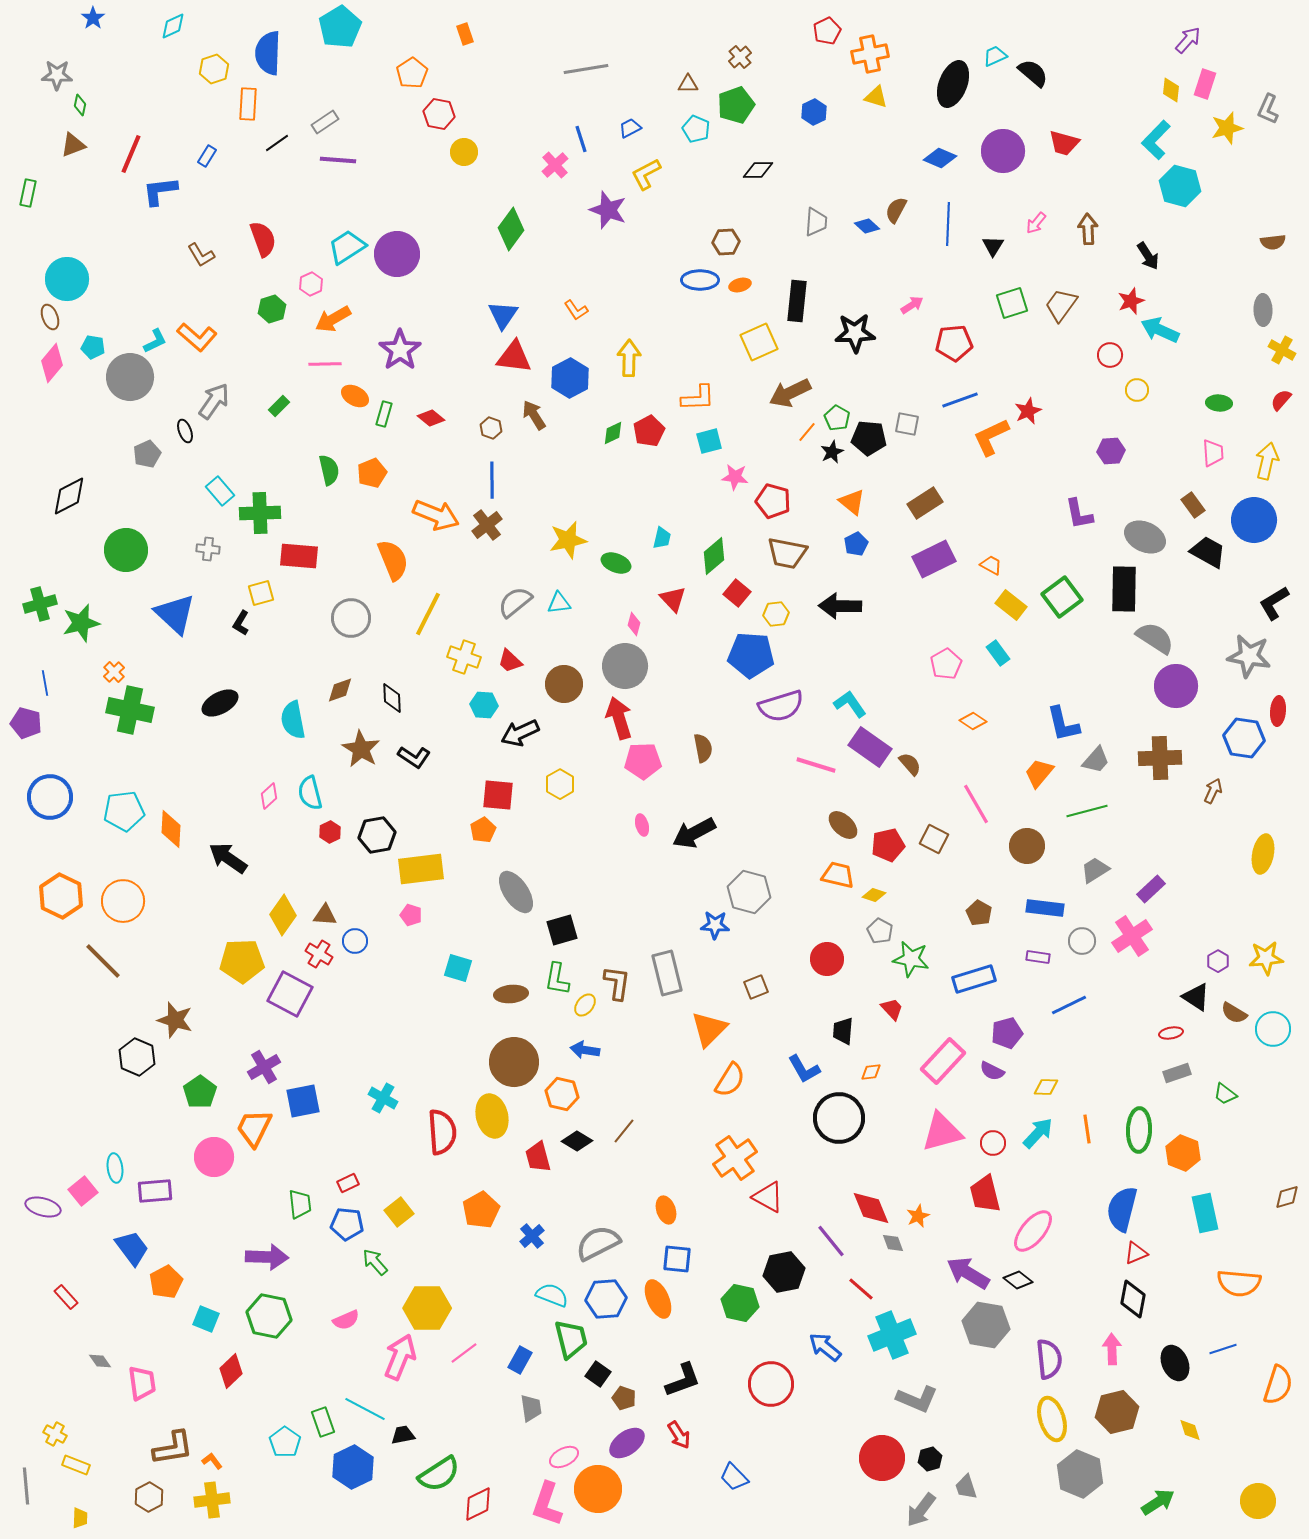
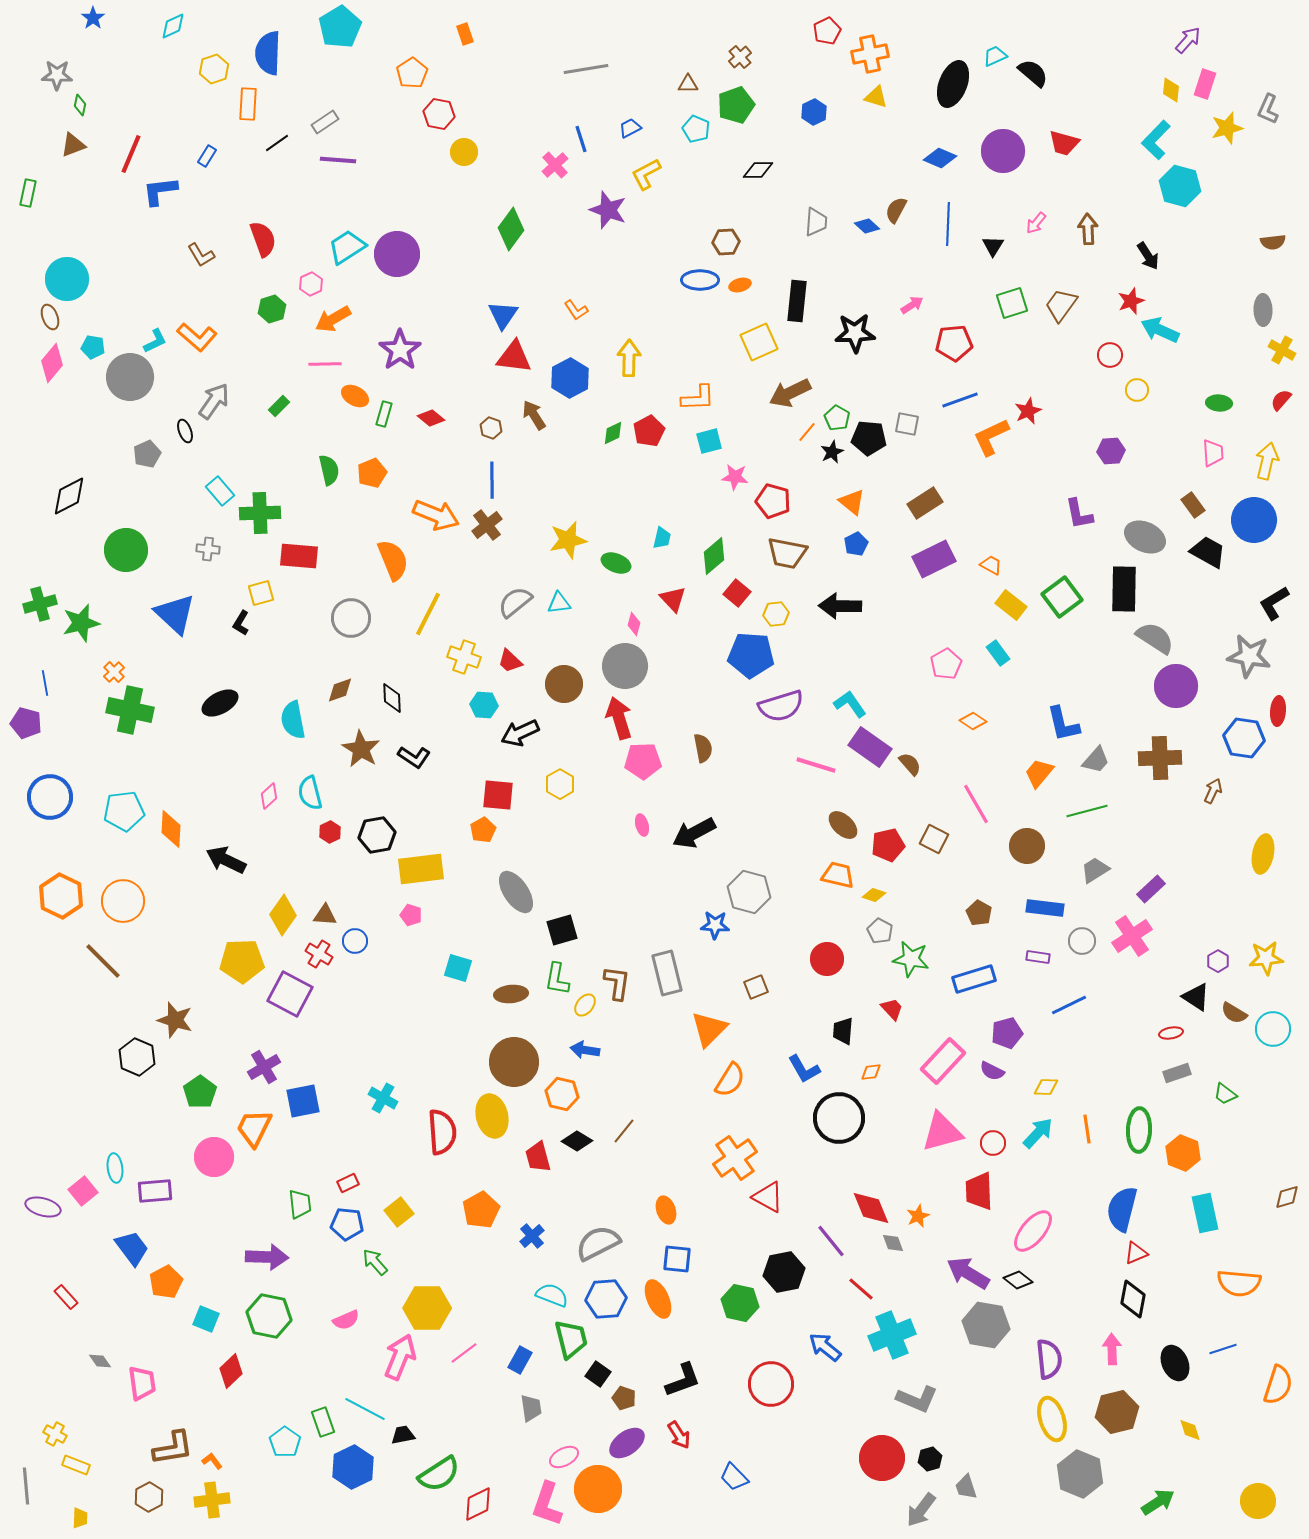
black arrow at (228, 858): moved 2 px left, 2 px down; rotated 9 degrees counterclockwise
red trapezoid at (985, 1194): moved 6 px left, 3 px up; rotated 12 degrees clockwise
